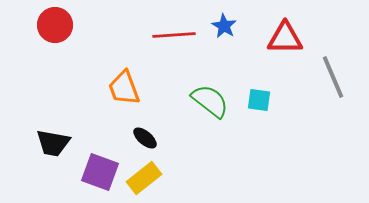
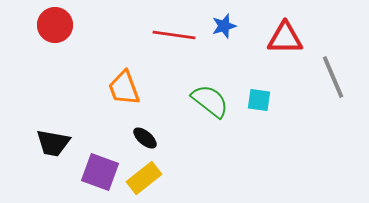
blue star: rotated 25 degrees clockwise
red line: rotated 12 degrees clockwise
